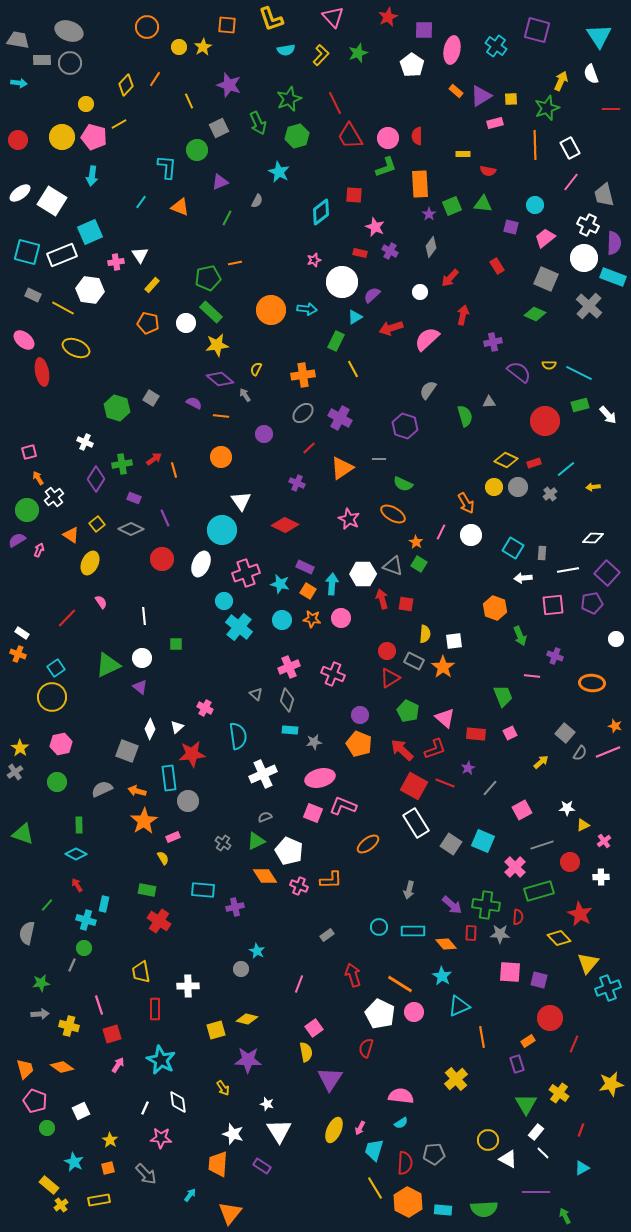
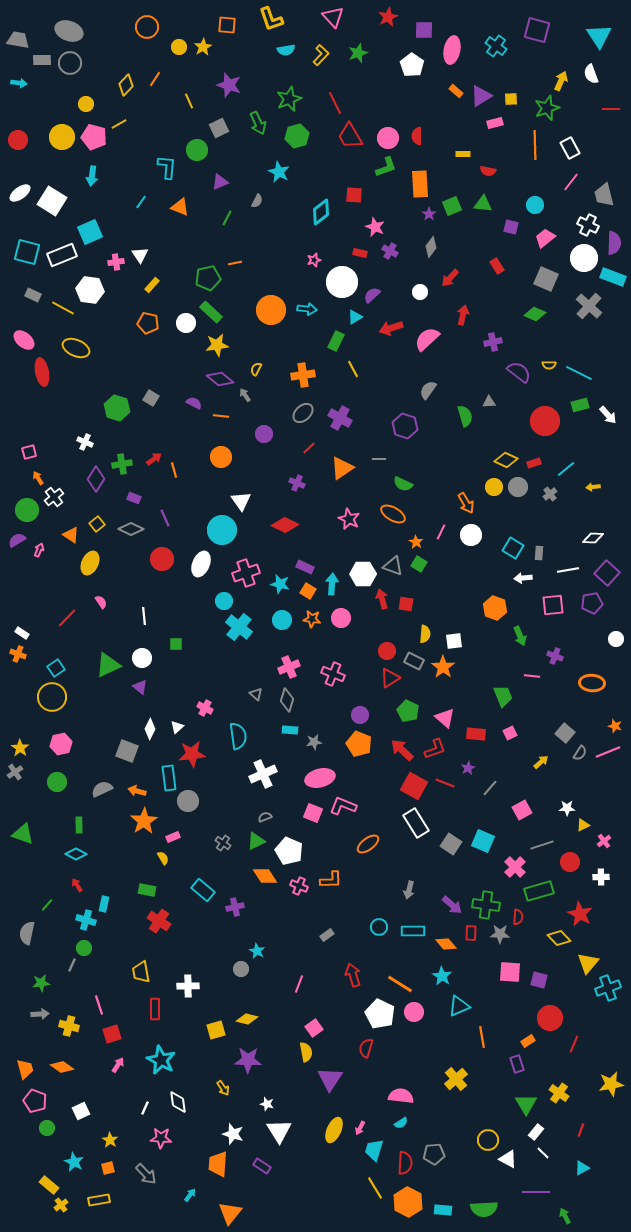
gray rectangle at (542, 553): moved 3 px left
cyan rectangle at (203, 890): rotated 35 degrees clockwise
